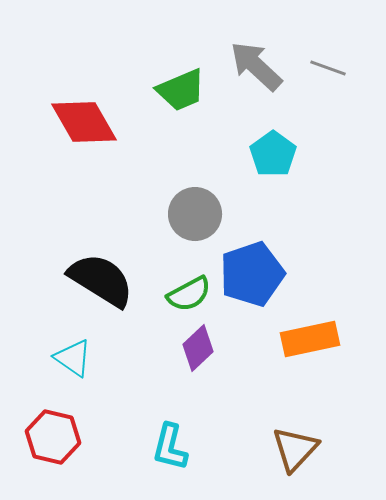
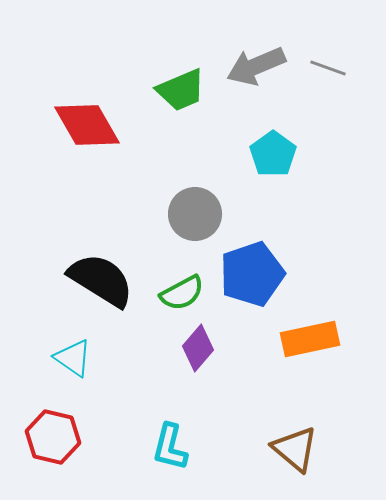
gray arrow: rotated 66 degrees counterclockwise
red diamond: moved 3 px right, 3 px down
green semicircle: moved 7 px left, 1 px up
purple diamond: rotated 6 degrees counterclockwise
brown triangle: rotated 33 degrees counterclockwise
